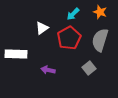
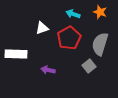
cyan arrow: rotated 64 degrees clockwise
white triangle: rotated 16 degrees clockwise
gray semicircle: moved 4 px down
gray square: moved 2 px up
